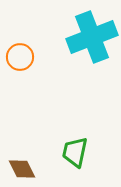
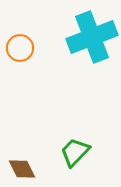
orange circle: moved 9 px up
green trapezoid: rotated 32 degrees clockwise
